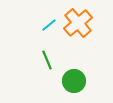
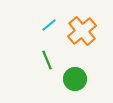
orange cross: moved 4 px right, 8 px down
green circle: moved 1 px right, 2 px up
